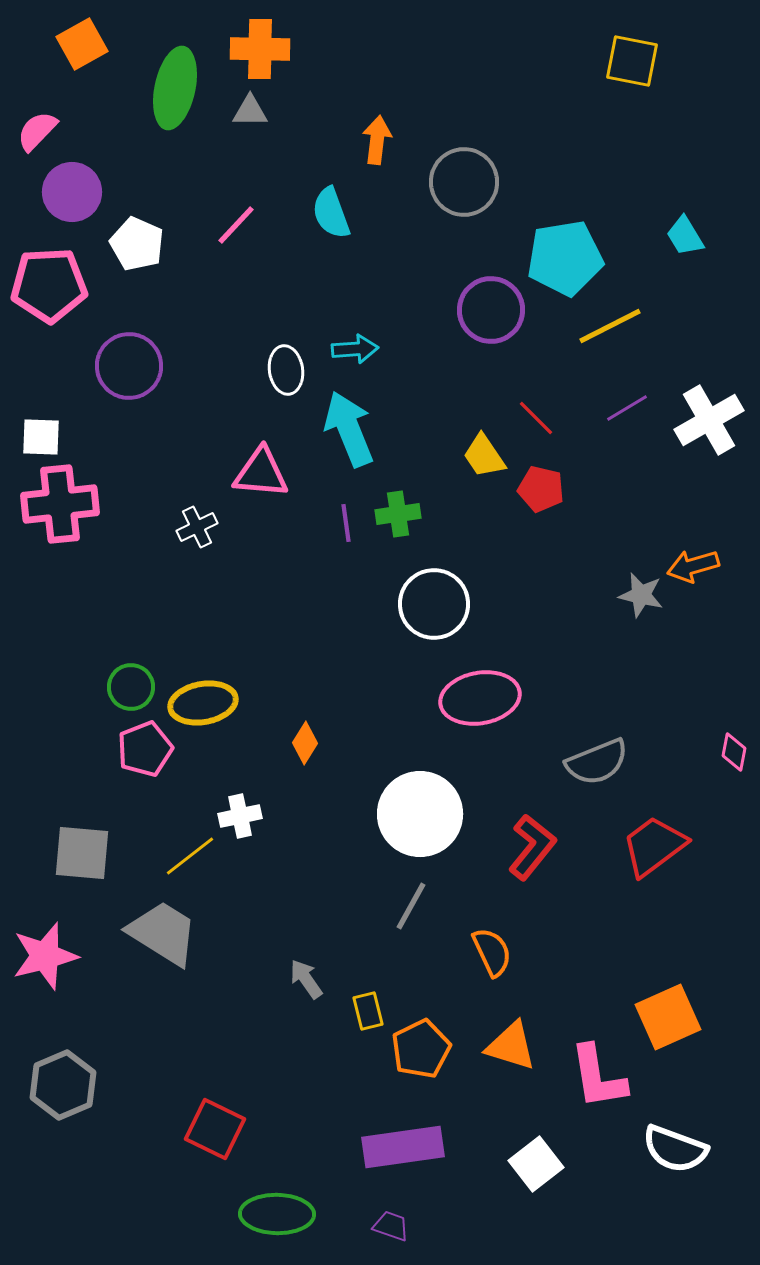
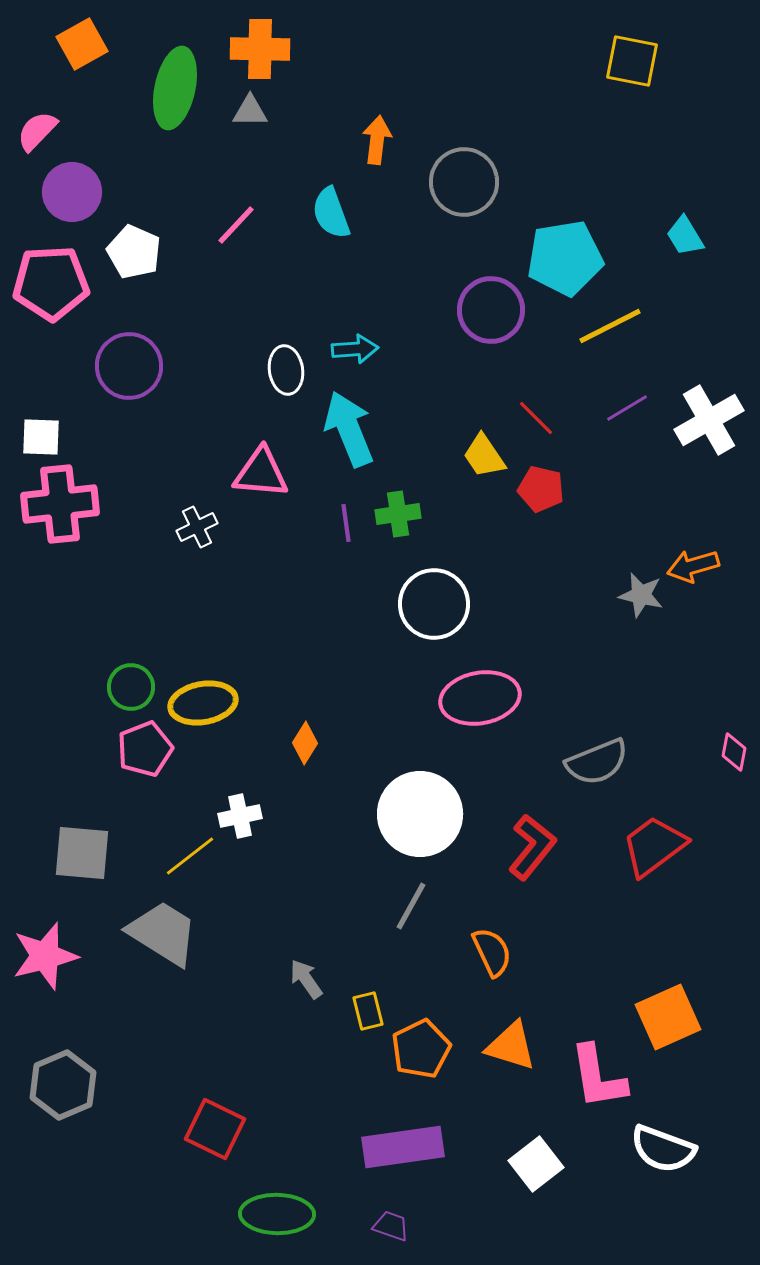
white pentagon at (137, 244): moved 3 px left, 8 px down
pink pentagon at (49, 285): moved 2 px right, 2 px up
white semicircle at (675, 1149): moved 12 px left
